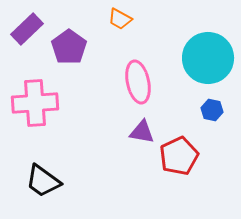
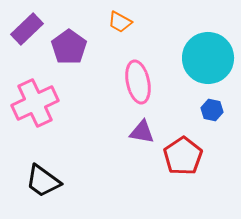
orange trapezoid: moved 3 px down
pink cross: rotated 21 degrees counterclockwise
red pentagon: moved 4 px right; rotated 9 degrees counterclockwise
